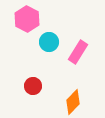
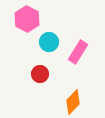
red circle: moved 7 px right, 12 px up
